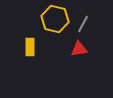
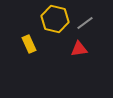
gray line: moved 2 px right, 1 px up; rotated 24 degrees clockwise
yellow rectangle: moved 1 px left, 3 px up; rotated 24 degrees counterclockwise
